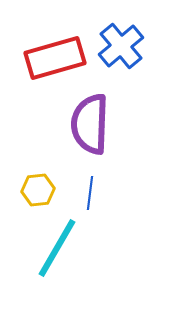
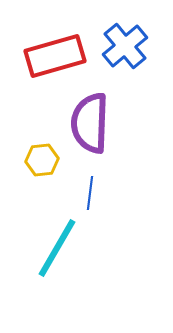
blue cross: moved 4 px right
red rectangle: moved 2 px up
purple semicircle: moved 1 px up
yellow hexagon: moved 4 px right, 30 px up
